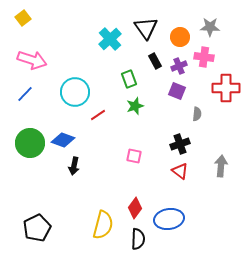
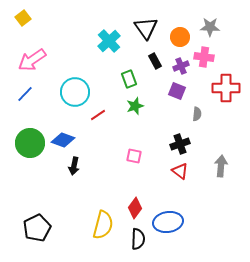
cyan cross: moved 1 px left, 2 px down
pink arrow: rotated 128 degrees clockwise
purple cross: moved 2 px right
blue ellipse: moved 1 px left, 3 px down
